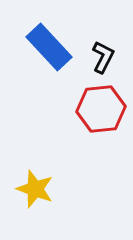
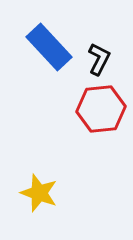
black L-shape: moved 4 px left, 2 px down
yellow star: moved 4 px right, 4 px down
